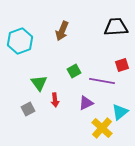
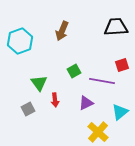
yellow cross: moved 4 px left, 4 px down
